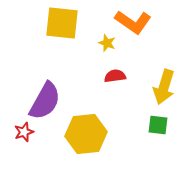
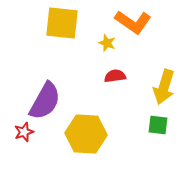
yellow hexagon: rotated 9 degrees clockwise
